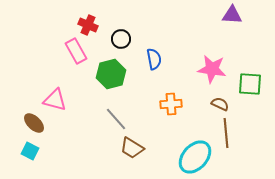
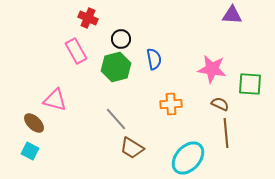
red cross: moved 7 px up
green hexagon: moved 5 px right, 7 px up
cyan ellipse: moved 7 px left, 1 px down
